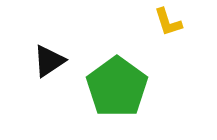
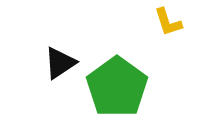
black triangle: moved 11 px right, 2 px down
